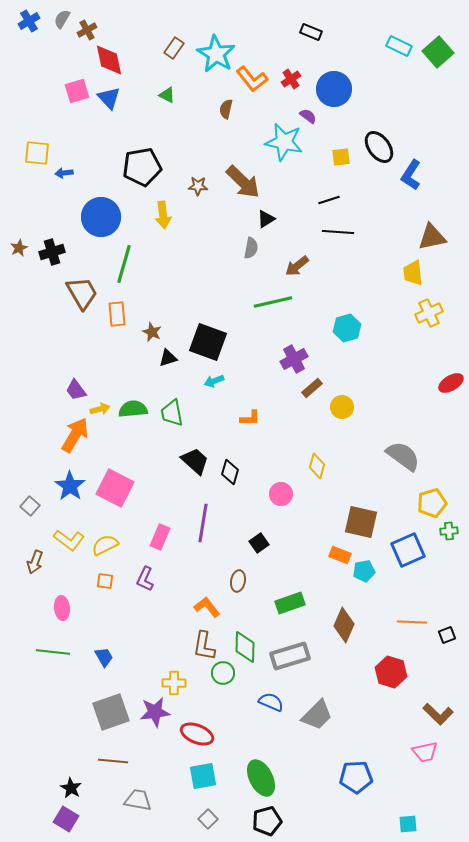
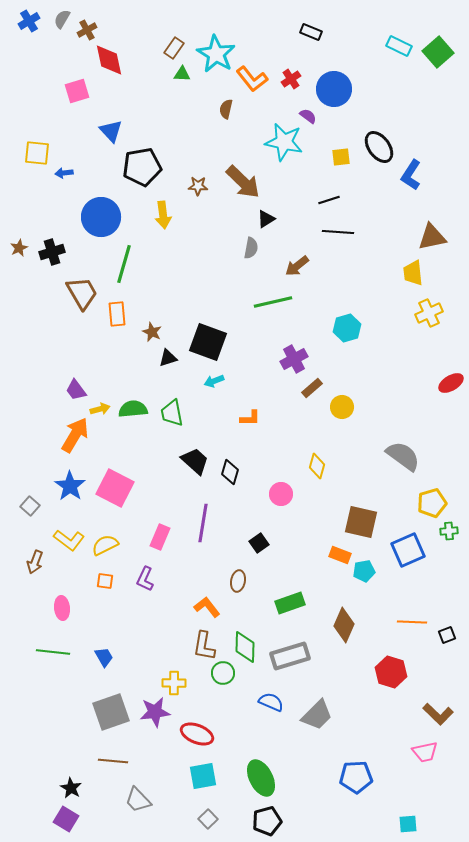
green triangle at (167, 95): moved 15 px right, 21 px up; rotated 24 degrees counterclockwise
blue triangle at (109, 98): moved 2 px right, 33 px down
gray trapezoid at (138, 800): rotated 144 degrees counterclockwise
